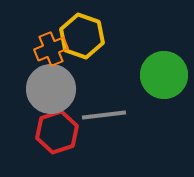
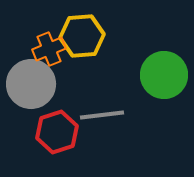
yellow hexagon: rotated 24 degrees counterclockwise
orange cross: moved 2 px left
gray circle: moved 20 px left, 5 px up
gray line: moved 2 px left
